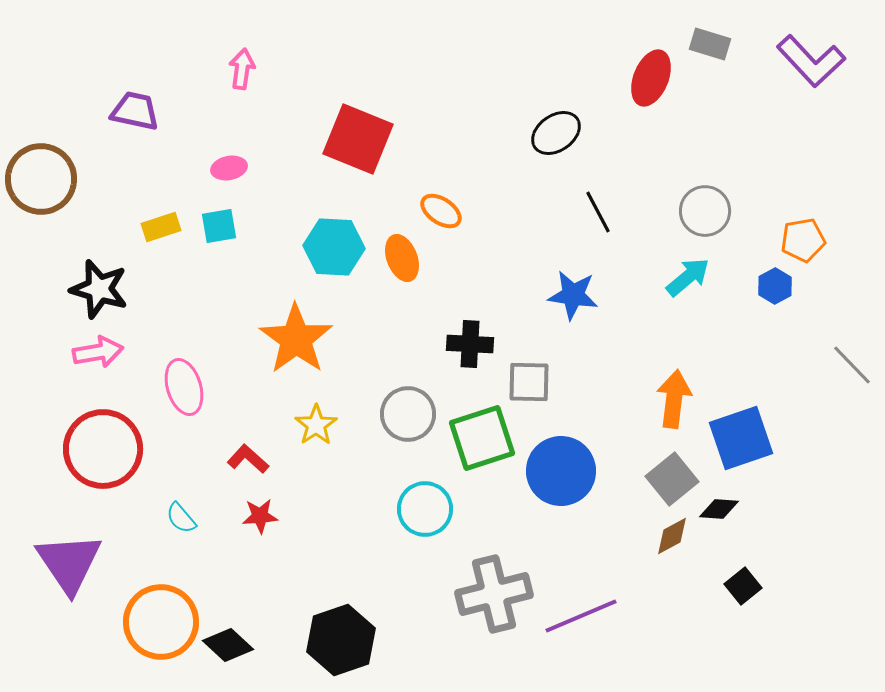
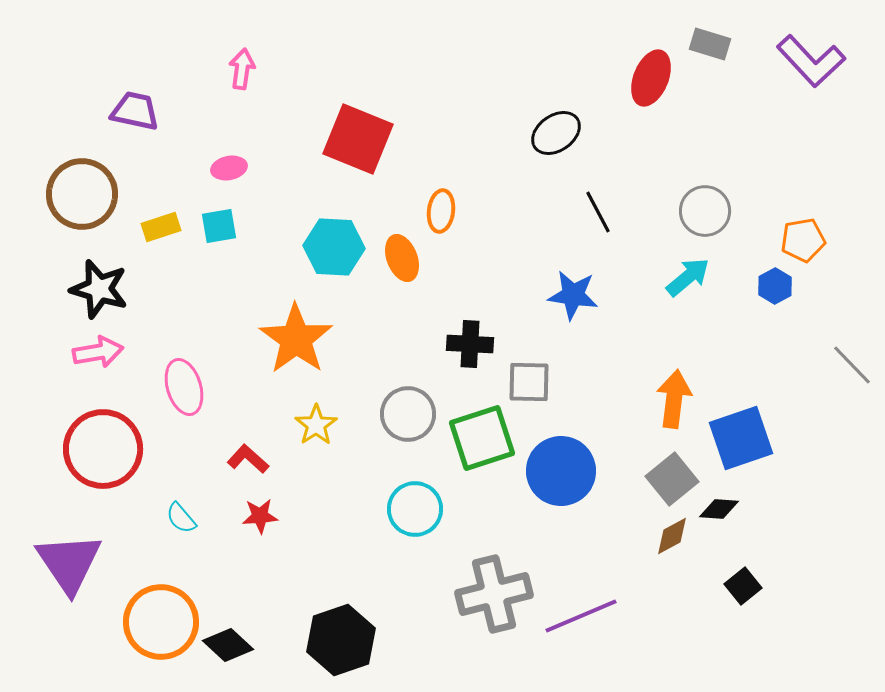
brown circle at (41, 179): moved 41 px right, 15 px down
orange ellipse at (441, 211): rotated 63 degrees clockwise
cyan circle at (425, 509): moved 10 px left
